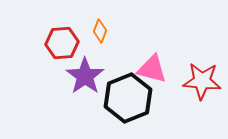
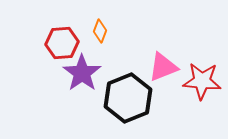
pink triangle: moved 11 px right, 2 px up; rotated 36 degrees counterclockwise
purple star: moved 3 px left, 3 px up
